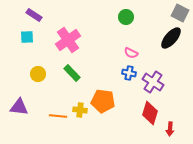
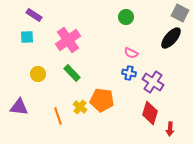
orange pentagon: moved 1 px left, 1 px up
yellow cross: moved 3 px up; rotated 32 degrees clockwise
orange line: rotated 66 degrees clockwise
